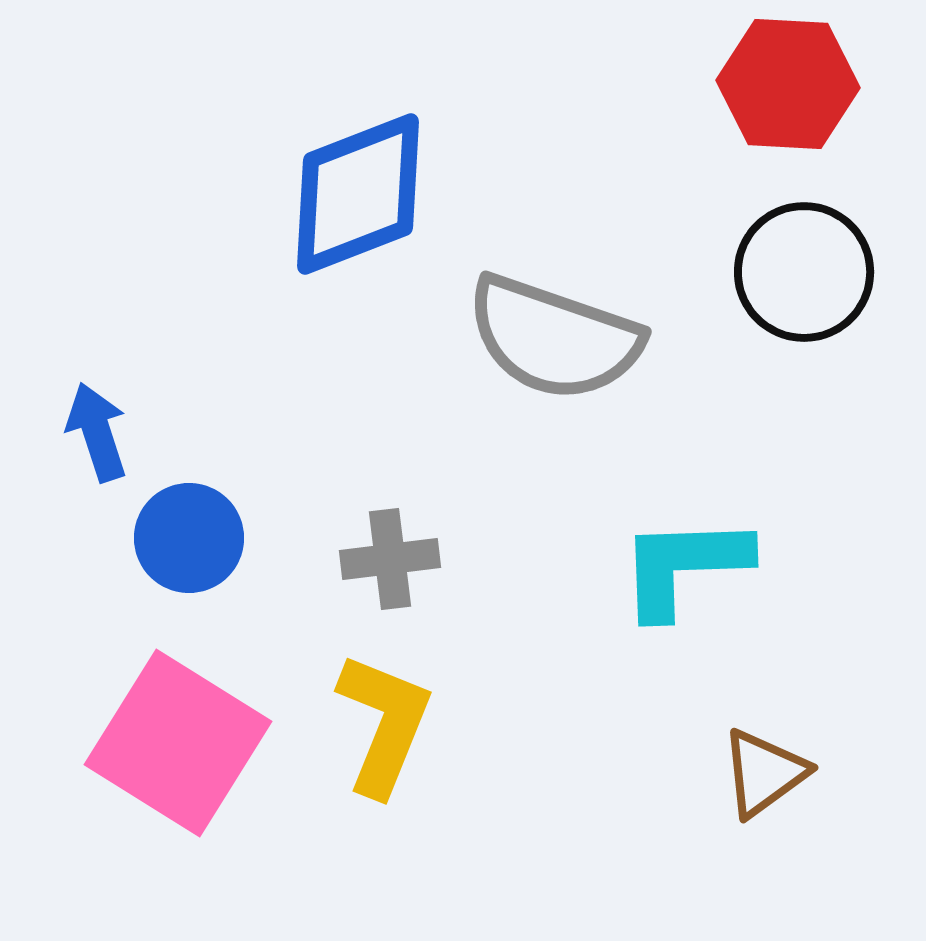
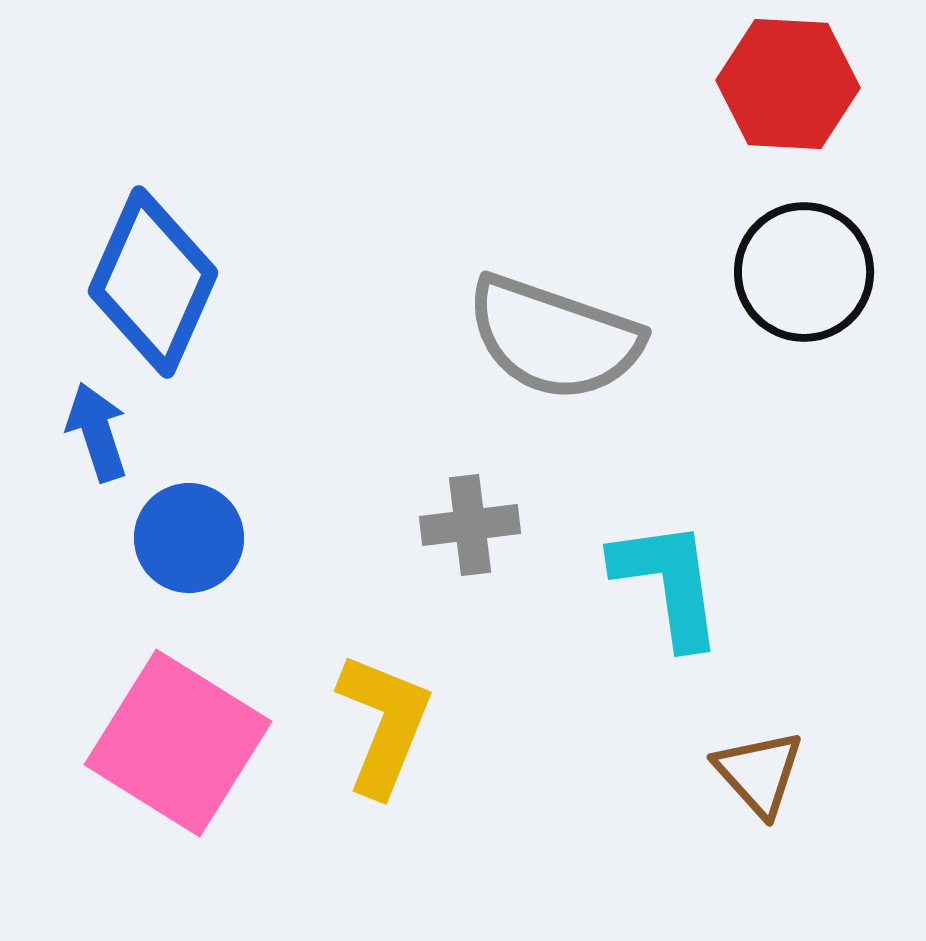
blue diamond: moved 205 px left, 88 px down; rotated 45 degrees counterclockwise
gray cross: moved 80 px right, 34 px up
cyan L-shape: moved 16 px left, 17 px down; rotated 84 degrees clockwise
brown triangle: moved 5 px left; rotated 36 degrees counterclockwise
